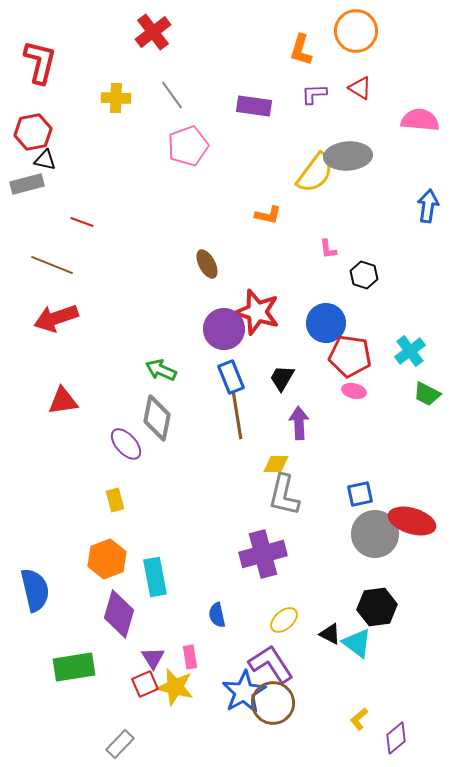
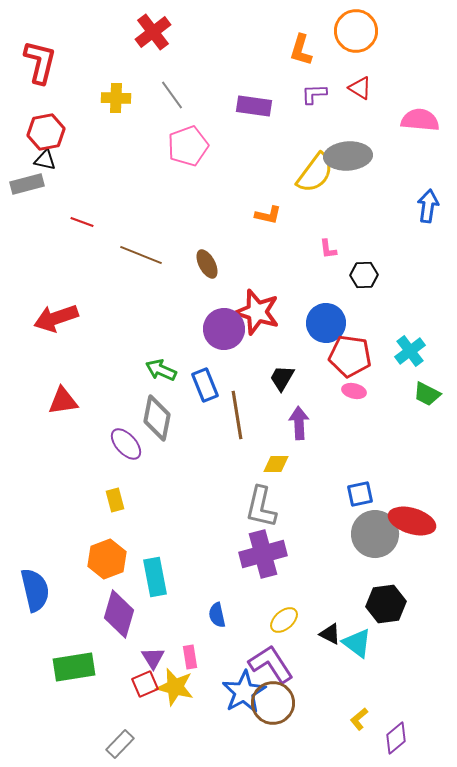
red hexagon at (33, 132): moved 13 px right
brown line at (52, 265): moved 89 px right, 10 px up
black hexagon at (364, 275): rotated 20 degrees counterclockwise
blue rectangle at (231, 377): moved 26 px left, 8 px down
gray L-shape at (284, 495): moved 23 px left, 12 px down
black hexagon at (377, 607): moved 9 px right, 3 px up
